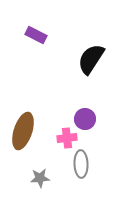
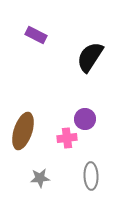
black semicircle: moved 1 px left, 2 px up
gray ellipse: moved 10 px right, 12 px down
